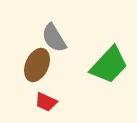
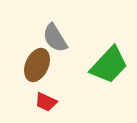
gray semicircle: moved 1 px right
